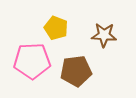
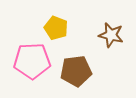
brown star: moved 7 px right; rotated 10 degrees clockwise
